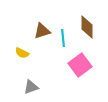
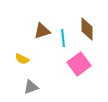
brown diamond: moved 2 px down
yellow semicircle: moved 6 px down
pink square: moved 1 px left, 1 px up
